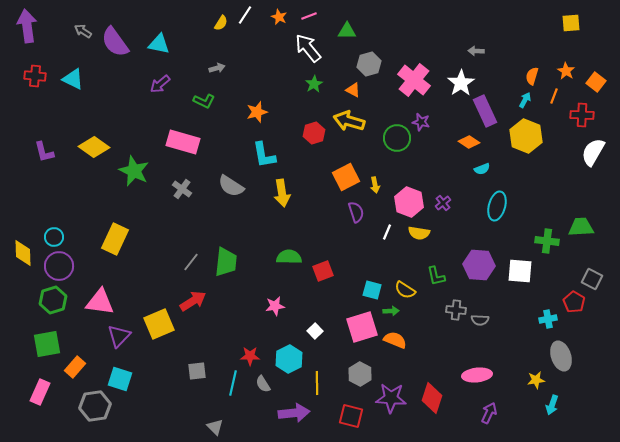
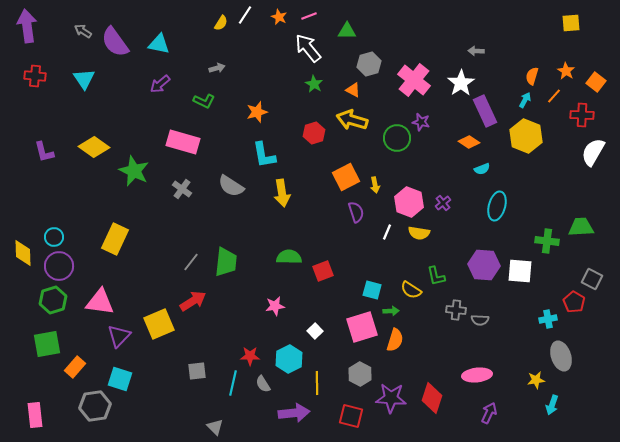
cyan triangle at (73, 79): moved 11 px right; rotated 30 degrees clockwise
green star at (314, 84): rotated 12 degrees counterclockwise
orange line at (554, 96): rotated 21 degrees clockwise
yellow arrow at (349, 121): moved 3 px right, 1 px up
purple hexagon at (479, 265): moved 5 px right
yellow semicircle at (405, 290): moved 6 px right
orange semicircle at (395, 340): rotated 85 degrees clockwise
pink rectangle at (40, 392): moved 5 px left, 23 px down; rotated 30 degrees counterclockwise
